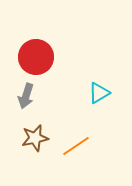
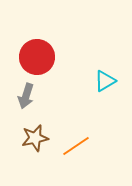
red circle: moved 1 px right
cyan triangle: moved 6 px right, 12 px up
